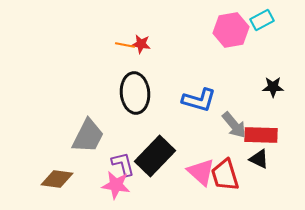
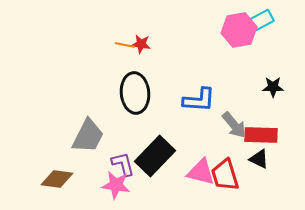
pink hexagon: moved 8 px right
blue L-shape: rotated 12 degrees counterclockwise
pink triangle: rotated 28 degrees counterclockwise
